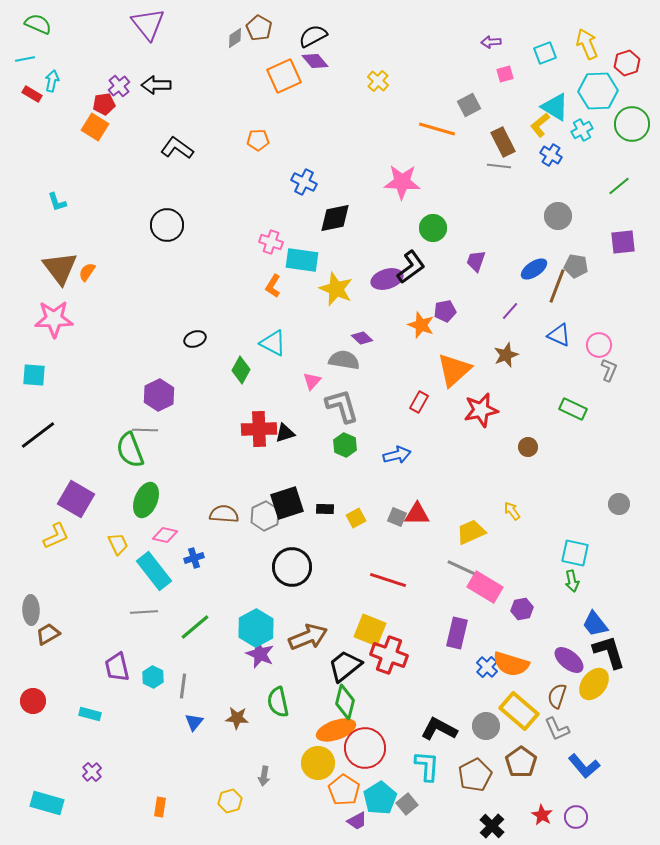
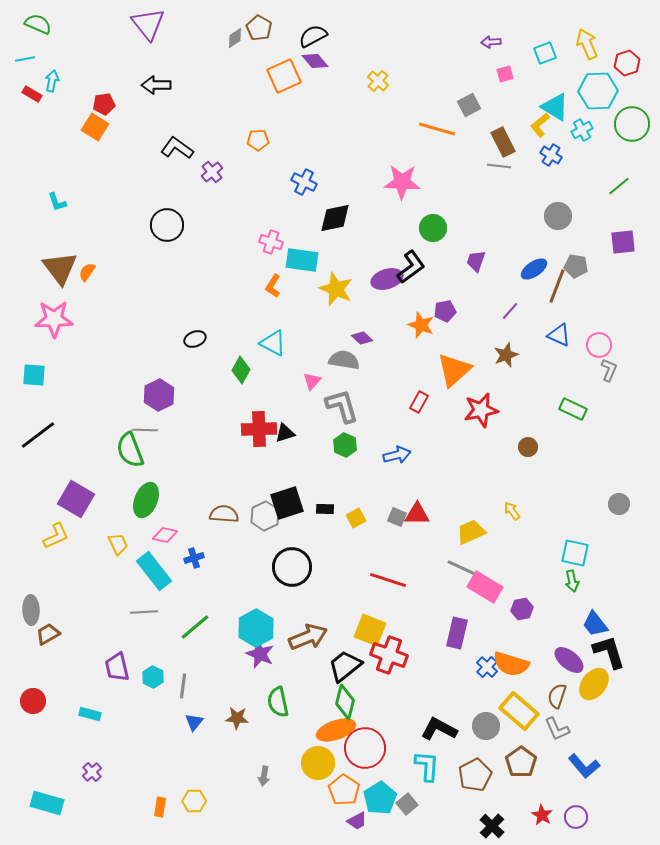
purple cross at (119, 86): moved 93 px right, 86 px down
yellow hexagon at (230, 801): moved 36 px left; rotated 15 degrees clockwise
